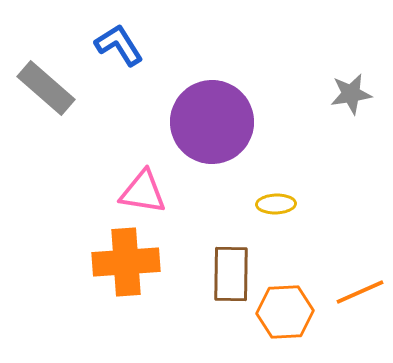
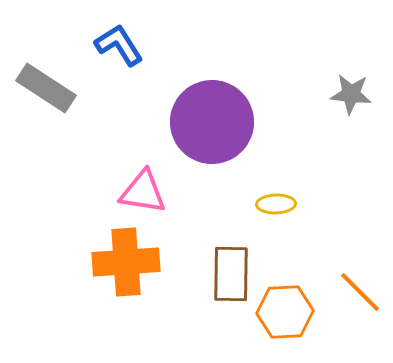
gray rectangle: rotated 8 degrees counterclockwise
gray star: rotated 15 degrees clockwise
orange line: rotated 69 degrees clockwise
